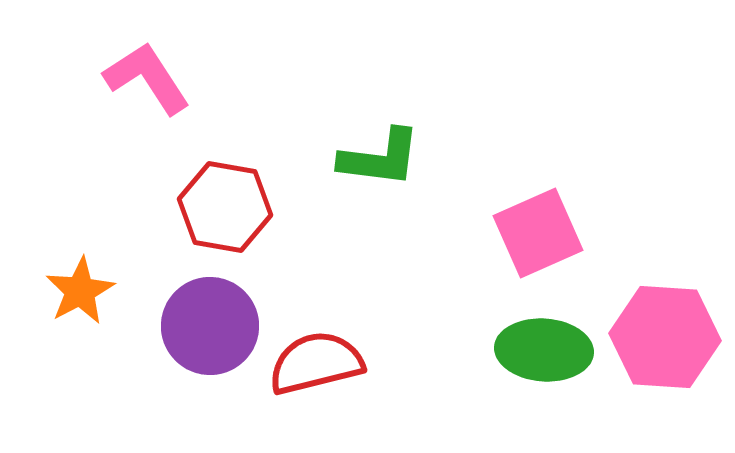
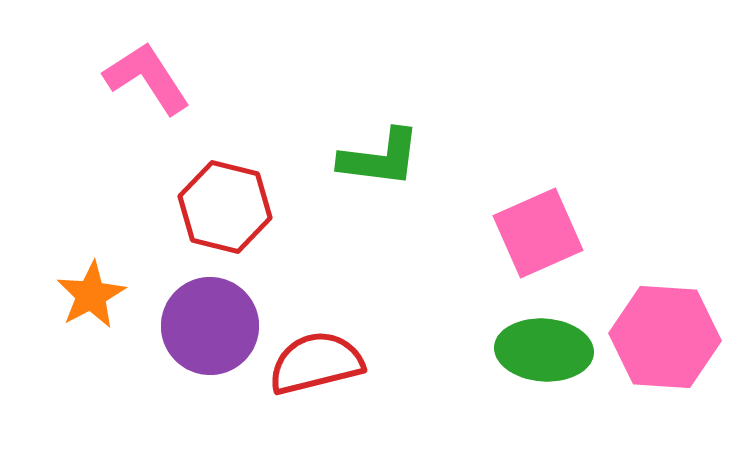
red hexagon: rotated 4 degrees clockwise
orange star: moved 11 px right, 4 px down
